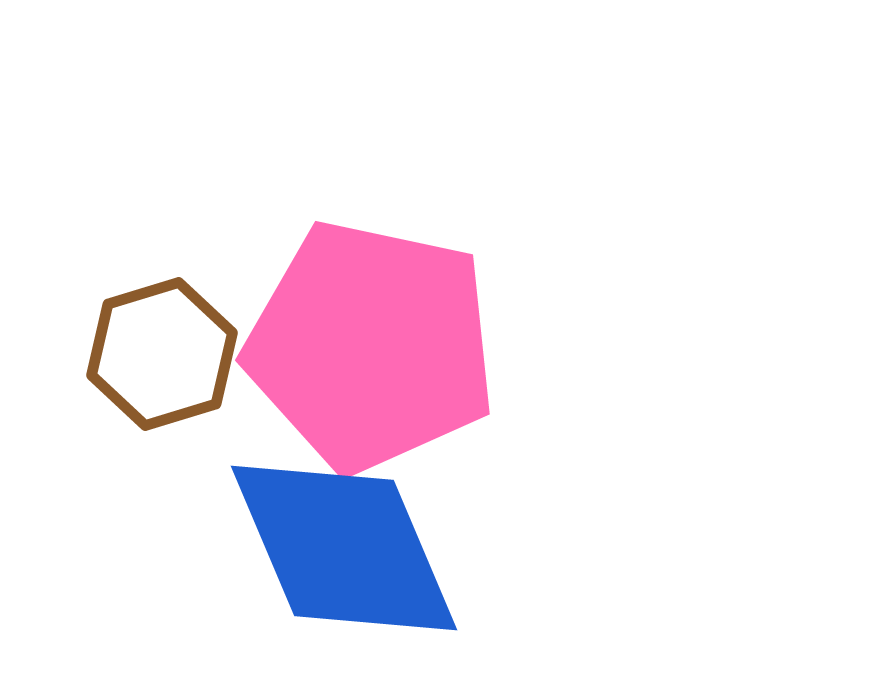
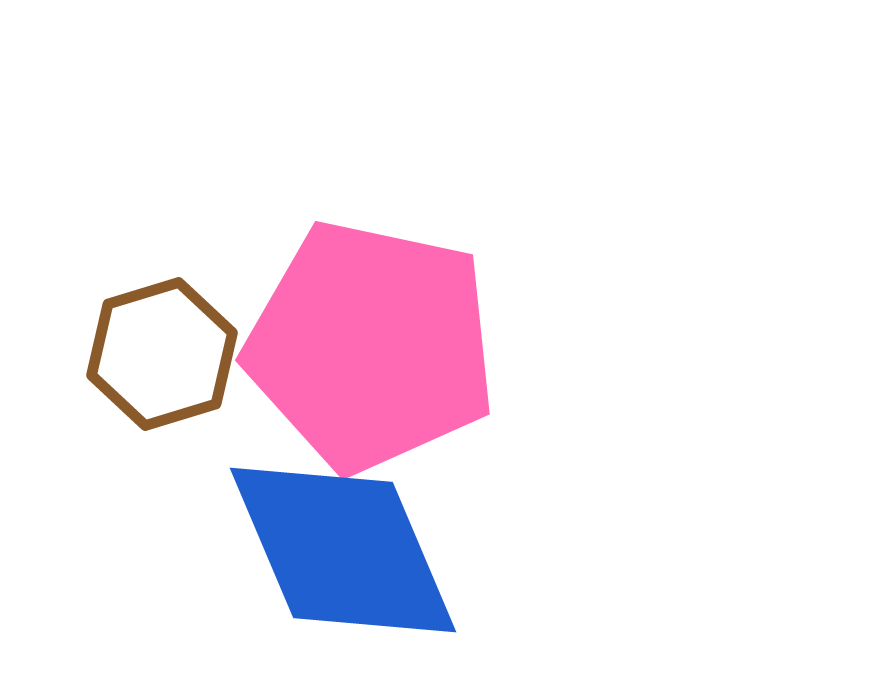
blue diamond: moved 1 px left, 2 px down
